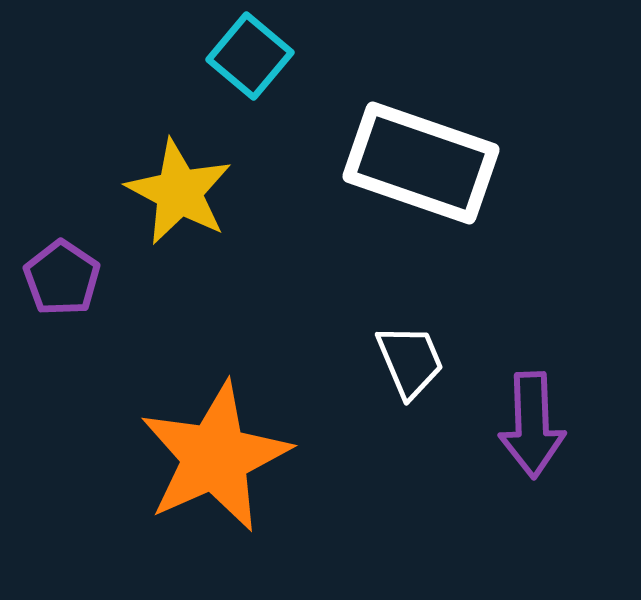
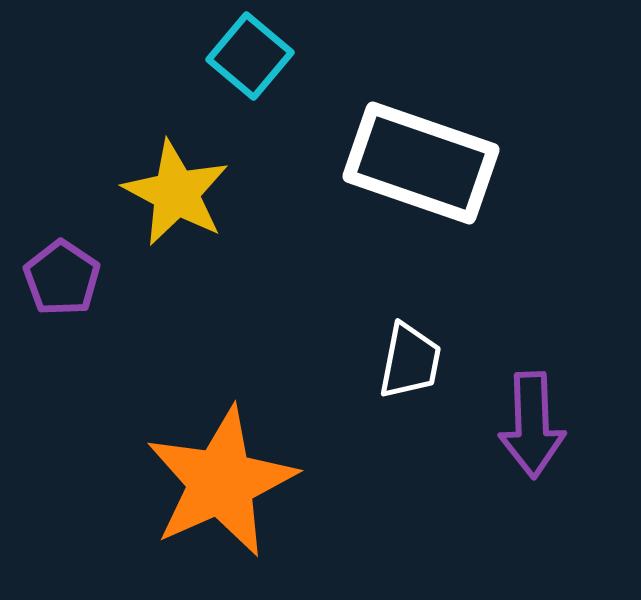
yellow star: moved 3 px left, 1 px down
white trapezoid: rotated 34 degrees clockwise
orange star: moved 6 px right, 25 px down
